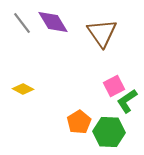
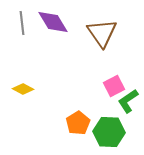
gray line: rotated 30 degrees clockwise
green L-shape: moved 1 px right
orange pentagon: moved 1 px left, 1 px down
